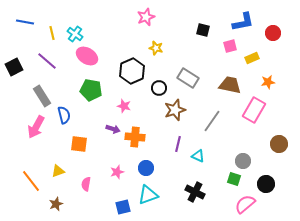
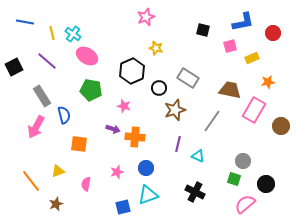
cyan cross at (75, 34): moved 2 px left
brown trapezoid at (230, 85): moved 5 px down
brown circle at (279, 144): moved 2 px right, 18 px up
